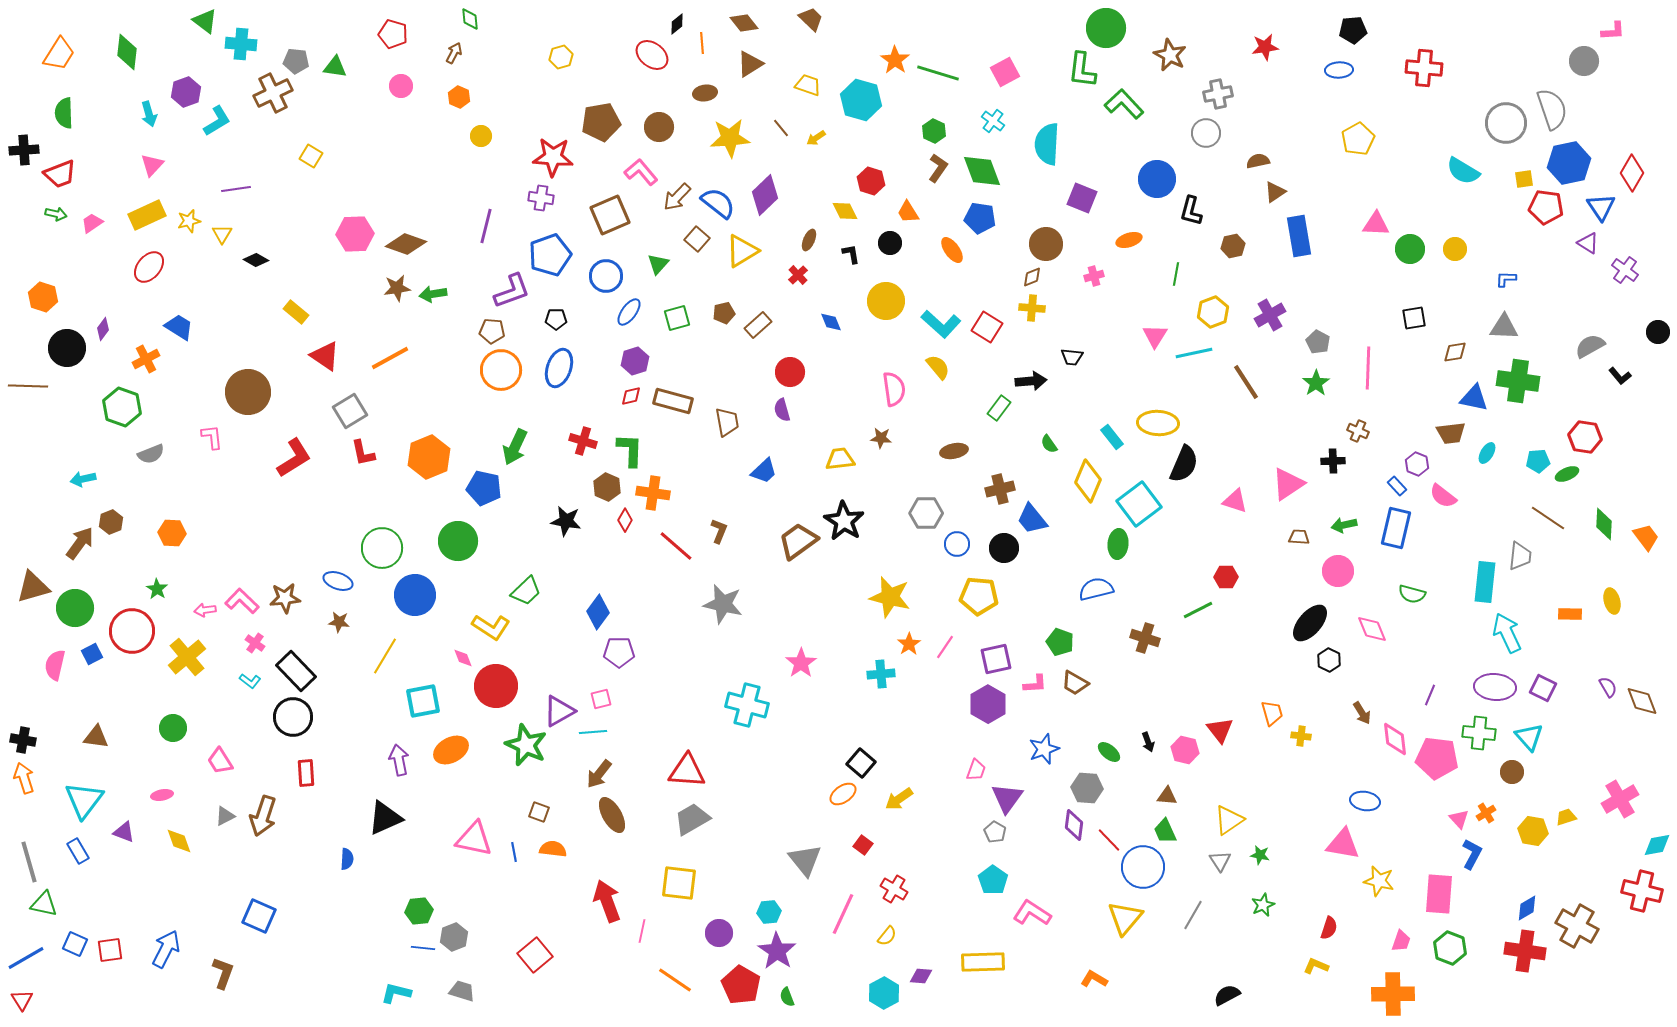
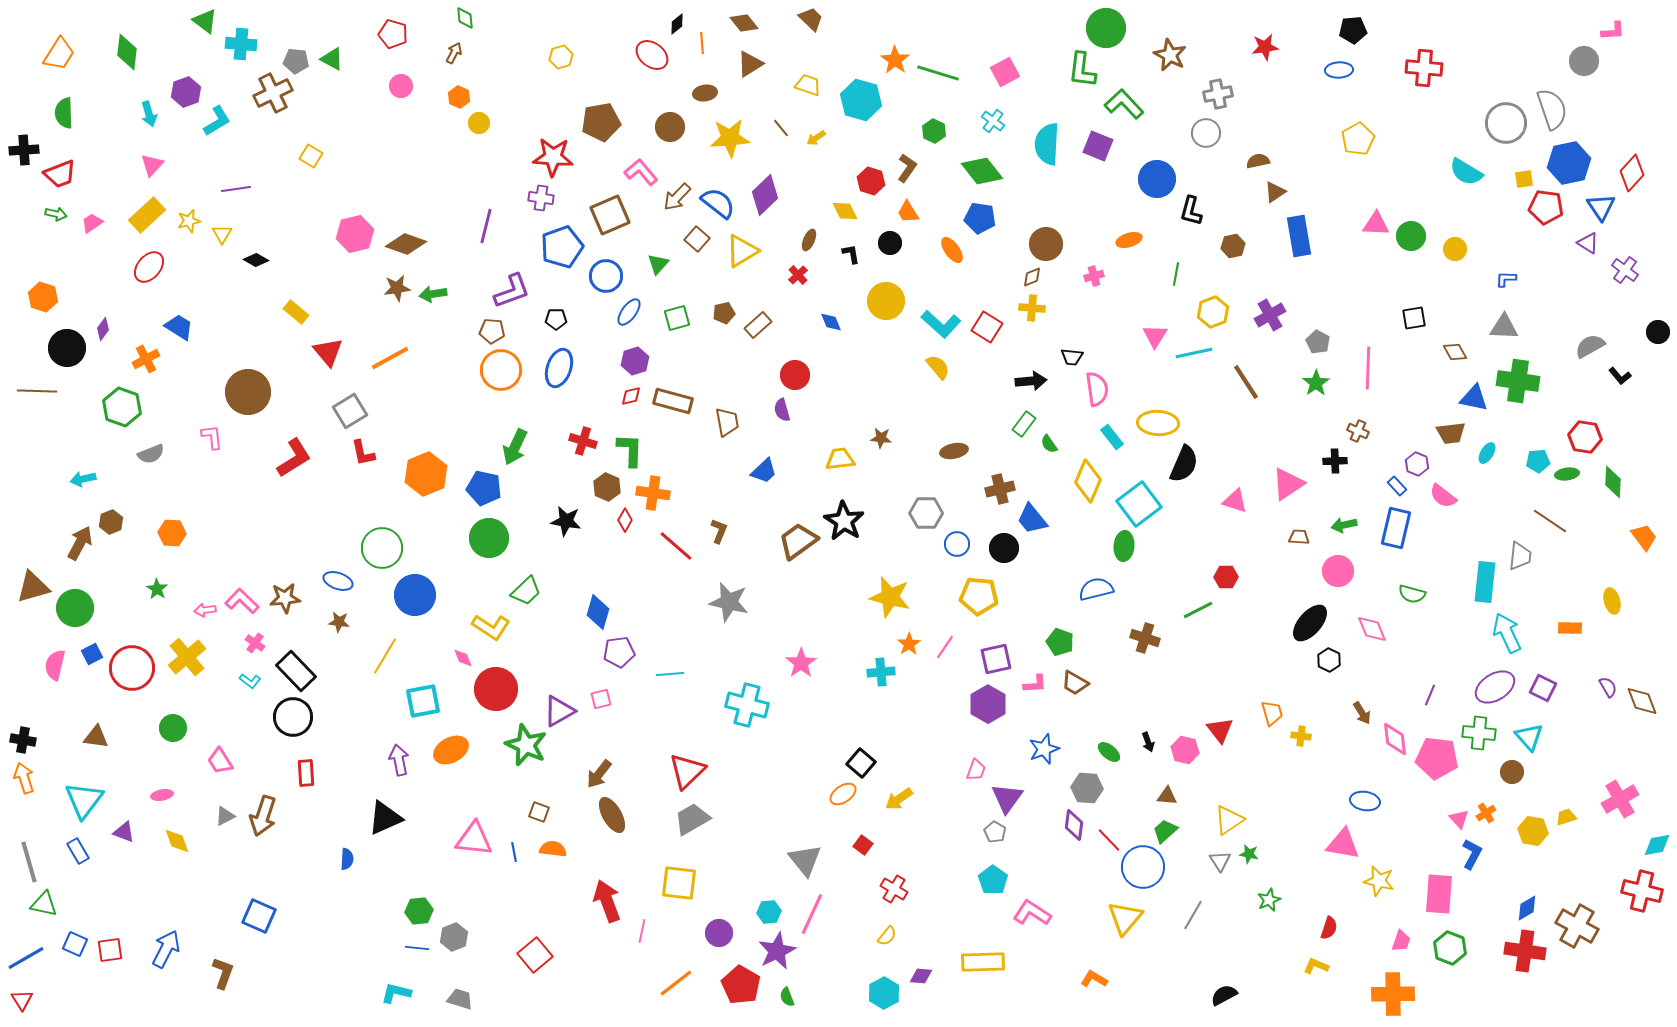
green diamond at (470, 19): moved 5 px left, 1 px up
green triangle at (335, 67): moved 3 px left, 8 px up; rotated 20 degrees clockwise
brown circle at (659, 127): moved 11 px right
yellow circle at (481, 136): moved 2 px left, 13 px up
brown L-shape at (938, 168): moved 31 px left
green diamond at (982, 171): rotated 18 degrees counterclockwise
cyan semicircle at (1463, 171): moved 3 px right, 1 px down
red diamond at (1632, 173): rotated 12 degrees clockwise
purple square at (1082, 198): moved 16 px right, 52 px up
yellow rectangle at (147, 215): rotated 18 degrees counterclockwise
pink hexagon at (355, 234): rotated 12 degrees counterclockwise
green circle at (1410, 249): moved 1 px right, 13 px up
blue pentagon at (550, 255): moved 12 px right, 8 px up
brown diamond at (1455, 352): rotated 70 degrees clockwise
red triangle at (325, 356): moved 3 px right, 4 px up; rotated 16 degrees clockwise
red circle at (790, 372): moved 5 px right, 3 px down
brown line at (28, 386): moved 9 px right, 5 px down
pink semicircle at (894, 389): moved 203 px right
green rectangle at (999, 408): moved 25 px right, 16 px down
orange hexagon at (429, 457): moved 3 px left, 17 px down
black cross at (1333, 461): moved 2 px right
green ellipse at (1567, 474): rotated 15 degrees clockwise
brown line at (1548, 518): moved 2 px right, 3 px down
green diamond at (1604, 524): moved 9 px right, 42 px up
orange trapezoid at (1646, 537): moved 2 px left
green circle at (458, 541): moved 31 px right, 3 px up
brown arrow at (80, 543): rotated 8 degrees counterclockwise
green ellipse at (1118, 544): moved 6 px right, 2 px down
gray star at (723, 604): moved 6 px right, 2 px up
blue diamond at (598, 612): rotated 20 degrees counterclockwise
orange rectangle at (1570, 614): moved 14 px down
red circle at (132, 631): moved 37 px down
purple pentagon at (619, 652): rotated 8 degrees counterclockwise
cyan cross at (881, 674): moved 2 px up
red circle at (496, 686): moved 3 px down
purple ellipse at (1495, 687): rotated 36 degrees counterclockwise
cyan line at (593, 732): moved 77 px right, 58 px up
red triangle at (687, 771): rotated 48 degrees counterclockwise
green trapezoid at (1165, 831): rotated 72 degrees clockwise
pink triangle at (474, 839): rotated 6 degrees counterclockwise
yellow diamond at (179, 841): moved 2 px left
green star at (1260, 855): moved 11 px left, 1 px up
green star at (1263, 905): moved 6 px right, 5 px up
pink line at (843, 914): moved 31 px left
blue line at (423, 948): moved 6 px left
purple star at (777, 951): rotated 12 degrees clockwise
orange line at (675, 980): moved 1 px right, 3 px down; rotated 72 degrees counterclockwise
gray trapezoid at (462, 991): moved 2 px left, 8 px down
black semicircle at (1227, 995): moved 3 px left
